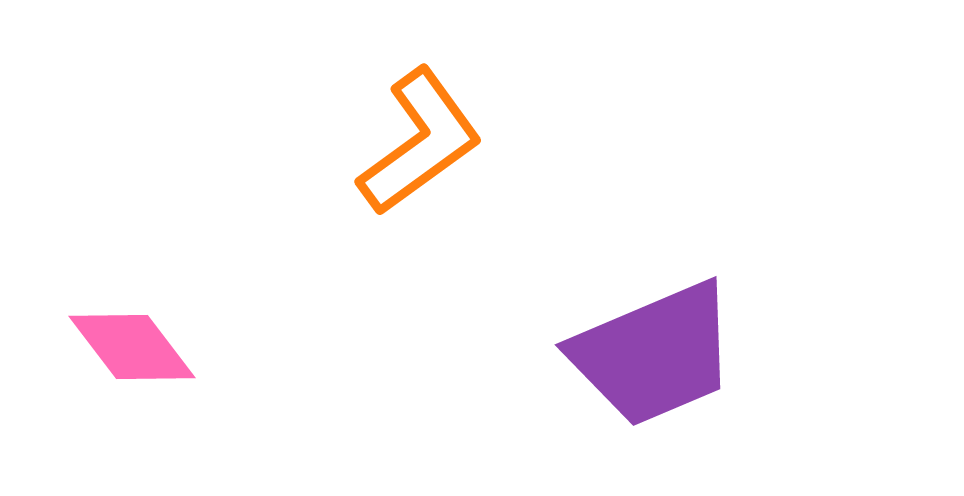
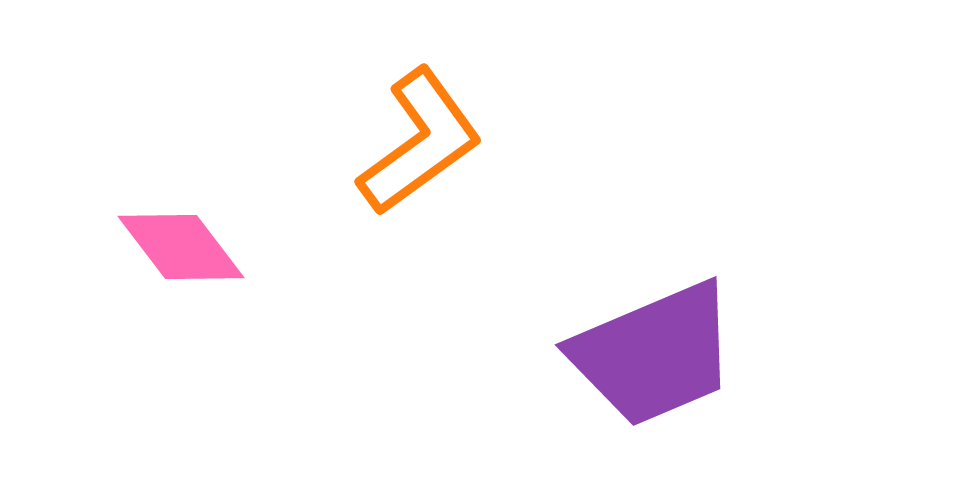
pink diamond: moved 49 px right, 100 px up
